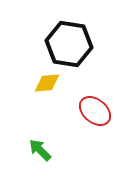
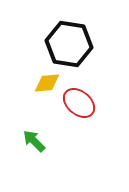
red ellipse: moved 16 px left, 8 px up
green arrow: moved 6 px left, 9 px up
